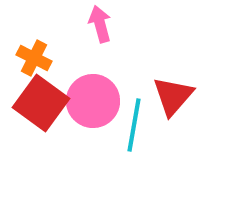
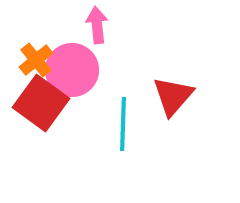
pink arrow: moved 3 px left, 1 px down; rotated 9 degrees clockwise
orange cross: moved 2 px right, 2 px down; rotated 24 degrees clockwise
pink circle: moved 21 px left, 31 px up
cyan line: moved 11 px left, 1 px up; rotated 8 degrees counterclockwise
